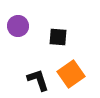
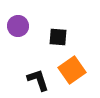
orange square: moved 1 px right, 4 px up
